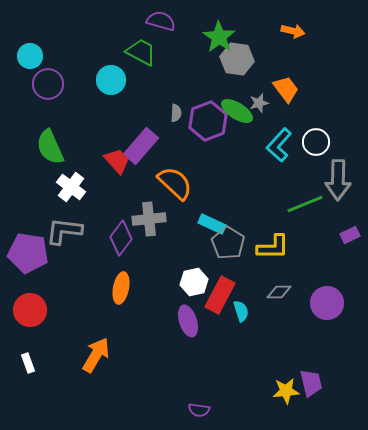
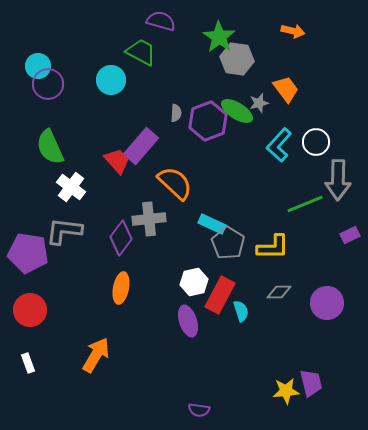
cyan circle at (30, 56): moved 8 px right, 10 px down
